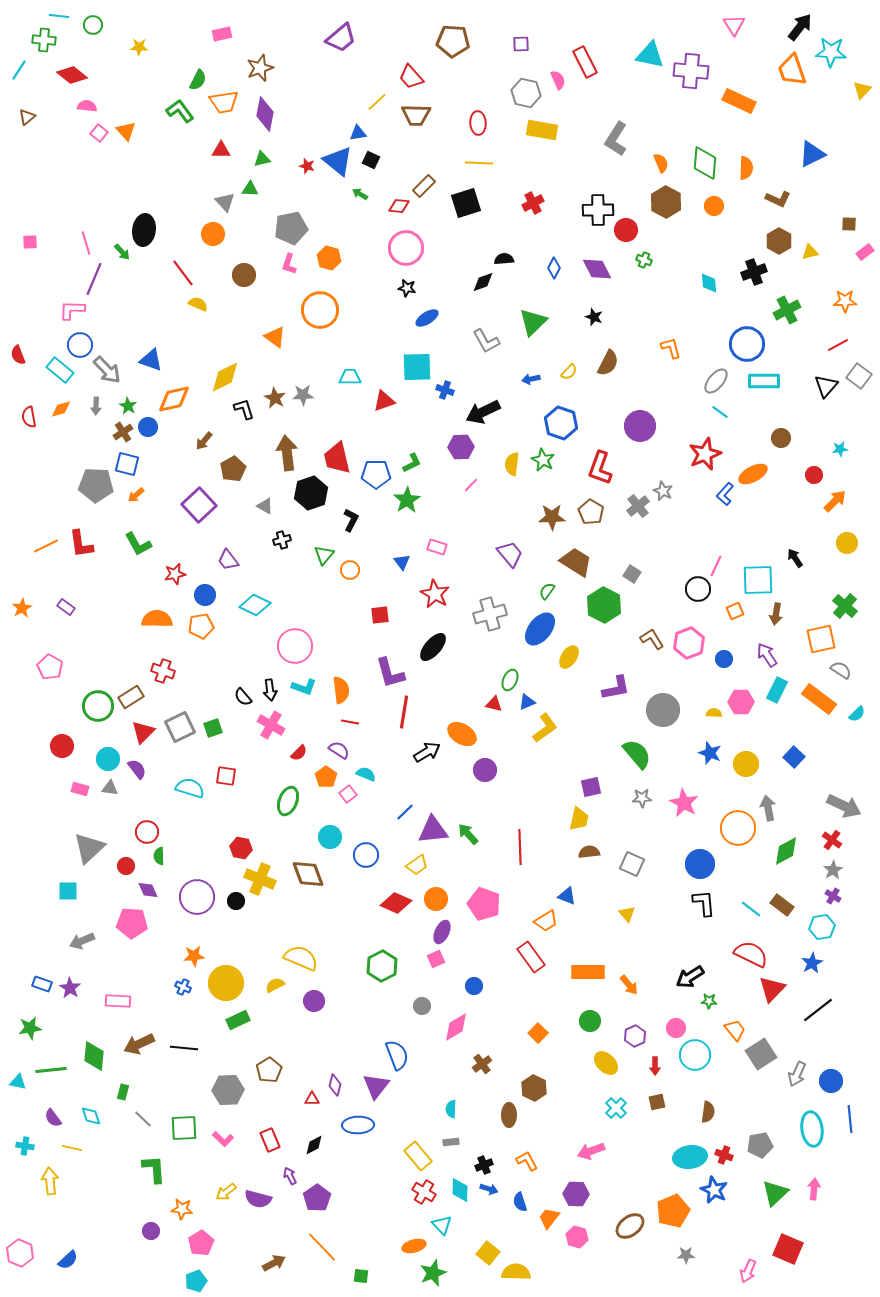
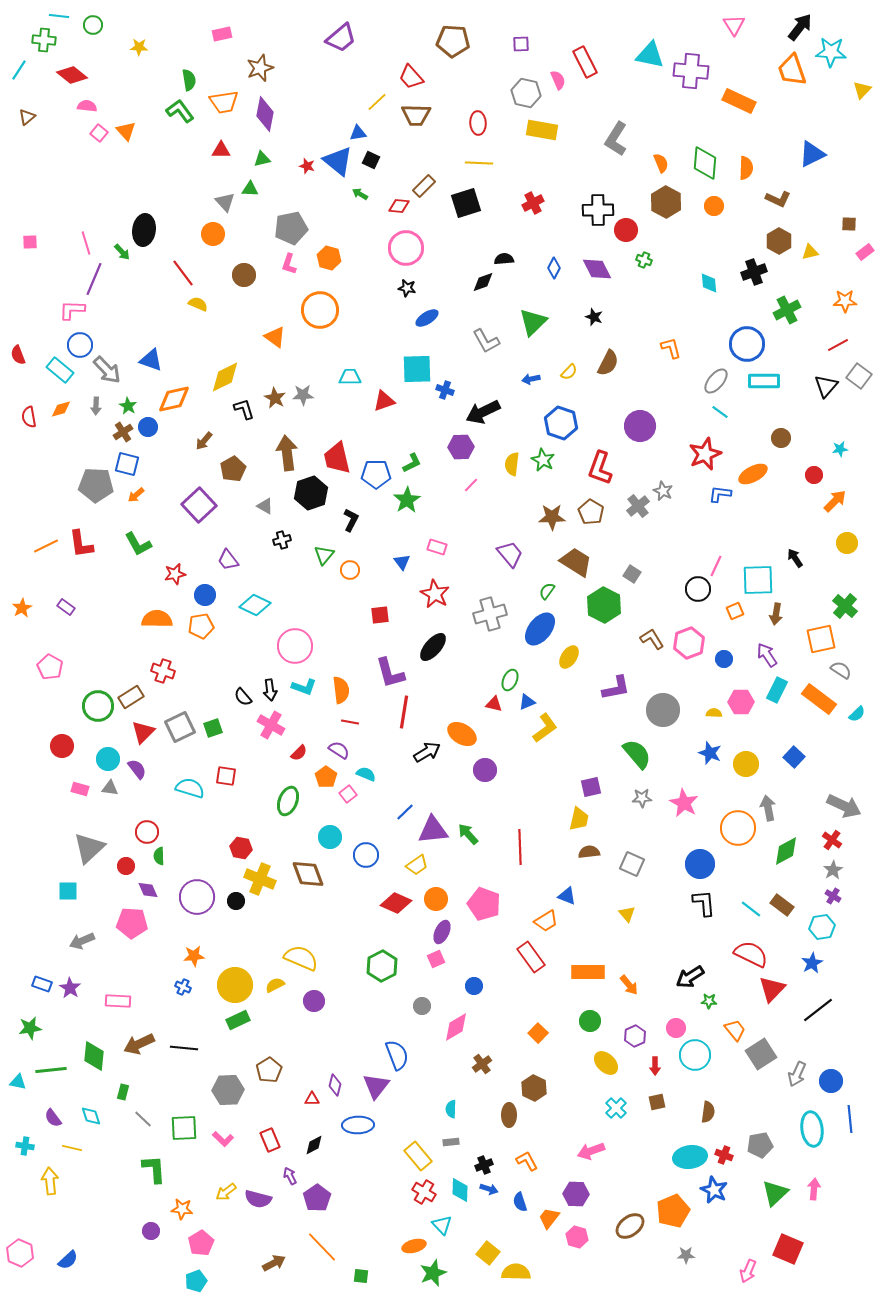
green semicircle at (198, 80): moved 9 px left; rotated 35 degrees counterclockwise
cyan square at (417, 367): moved 2 px down
blue L-shape at (725, 494): moved 5 px left; rotated 55 degrees clockwise
yellow circle at (226, 983): moved 9 px right, 2 px down
